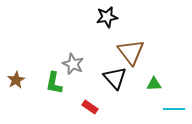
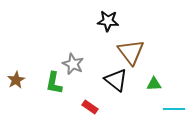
black star: moved 1 px right, 4 px down; rotated 15 degrees clockwise
black triangle: moved 1 px right, 2 px down; rotated 10 degrees counterclockwise
